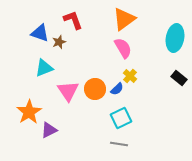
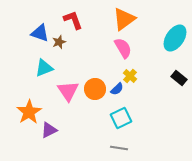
cyan ellipse: rotated 24 degrees clockwise
gray line: moved 4 px down
